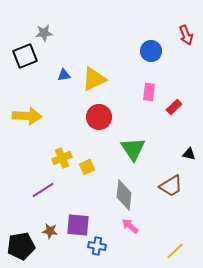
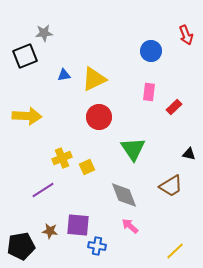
gray diamond: rotated 28 degrees counterclockwise
